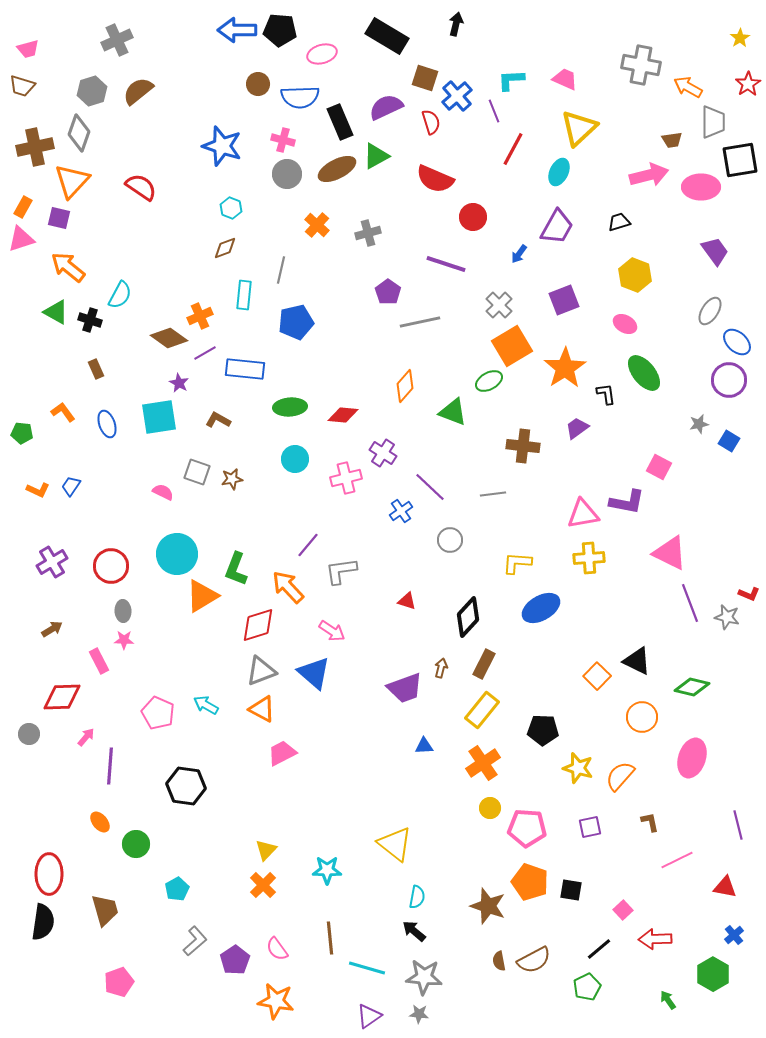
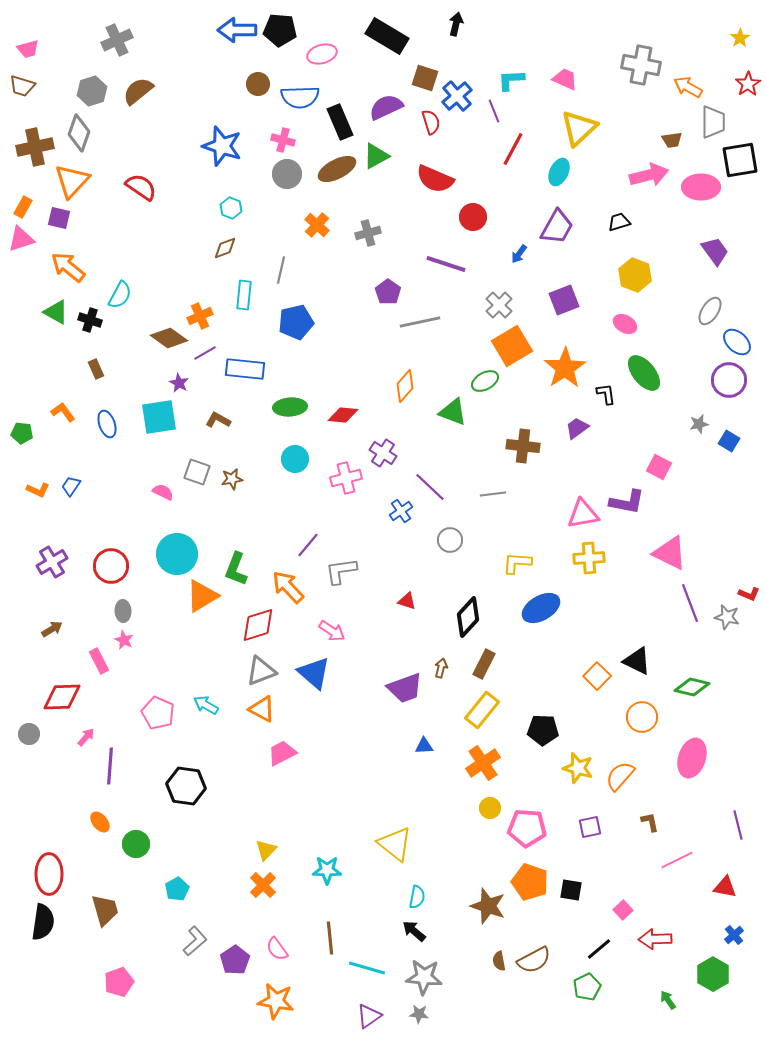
green ellipse at (489, 381): moved 4 px left
pink star at (124, 640): rotated 24 degrees clockwise
